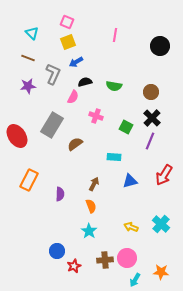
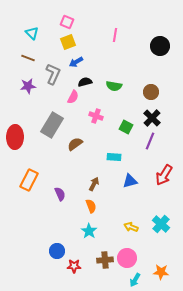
red ellipse: moved 2 px left, 1 px down; rotated 35 degrees clockwise
purple semicircle: rotated 24 degrees counterclockwise
red star: rotated 24 degrees clockwise
